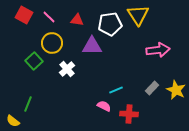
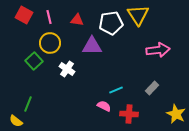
pink line: rotated 32 degrees clockwise
white pentagon: moved 1 px right, 1 px up
yellow circle: moved 2 px left
white cross: rotated 14 degrees counterclockwise
yellow star: moved 24 px down
yellow semicircle: moved 3 px right
